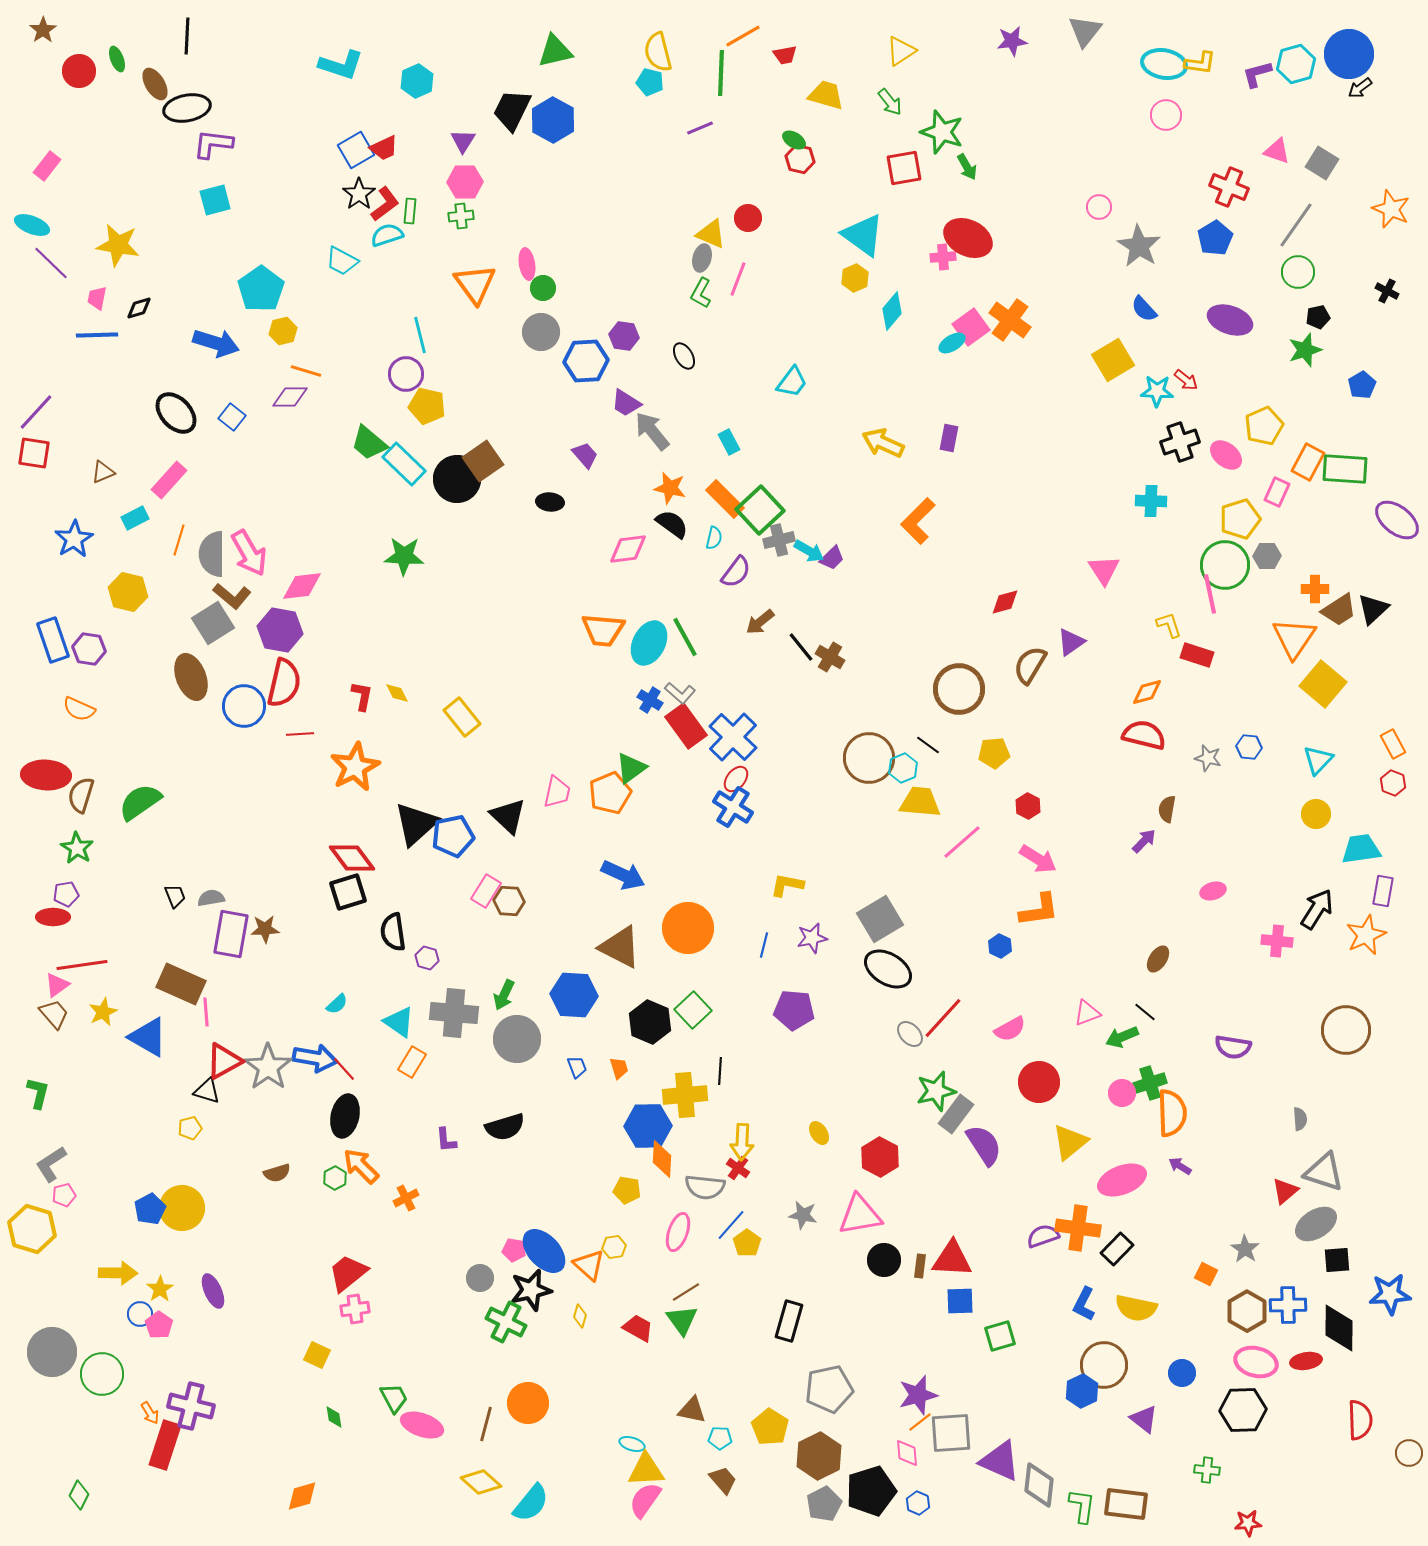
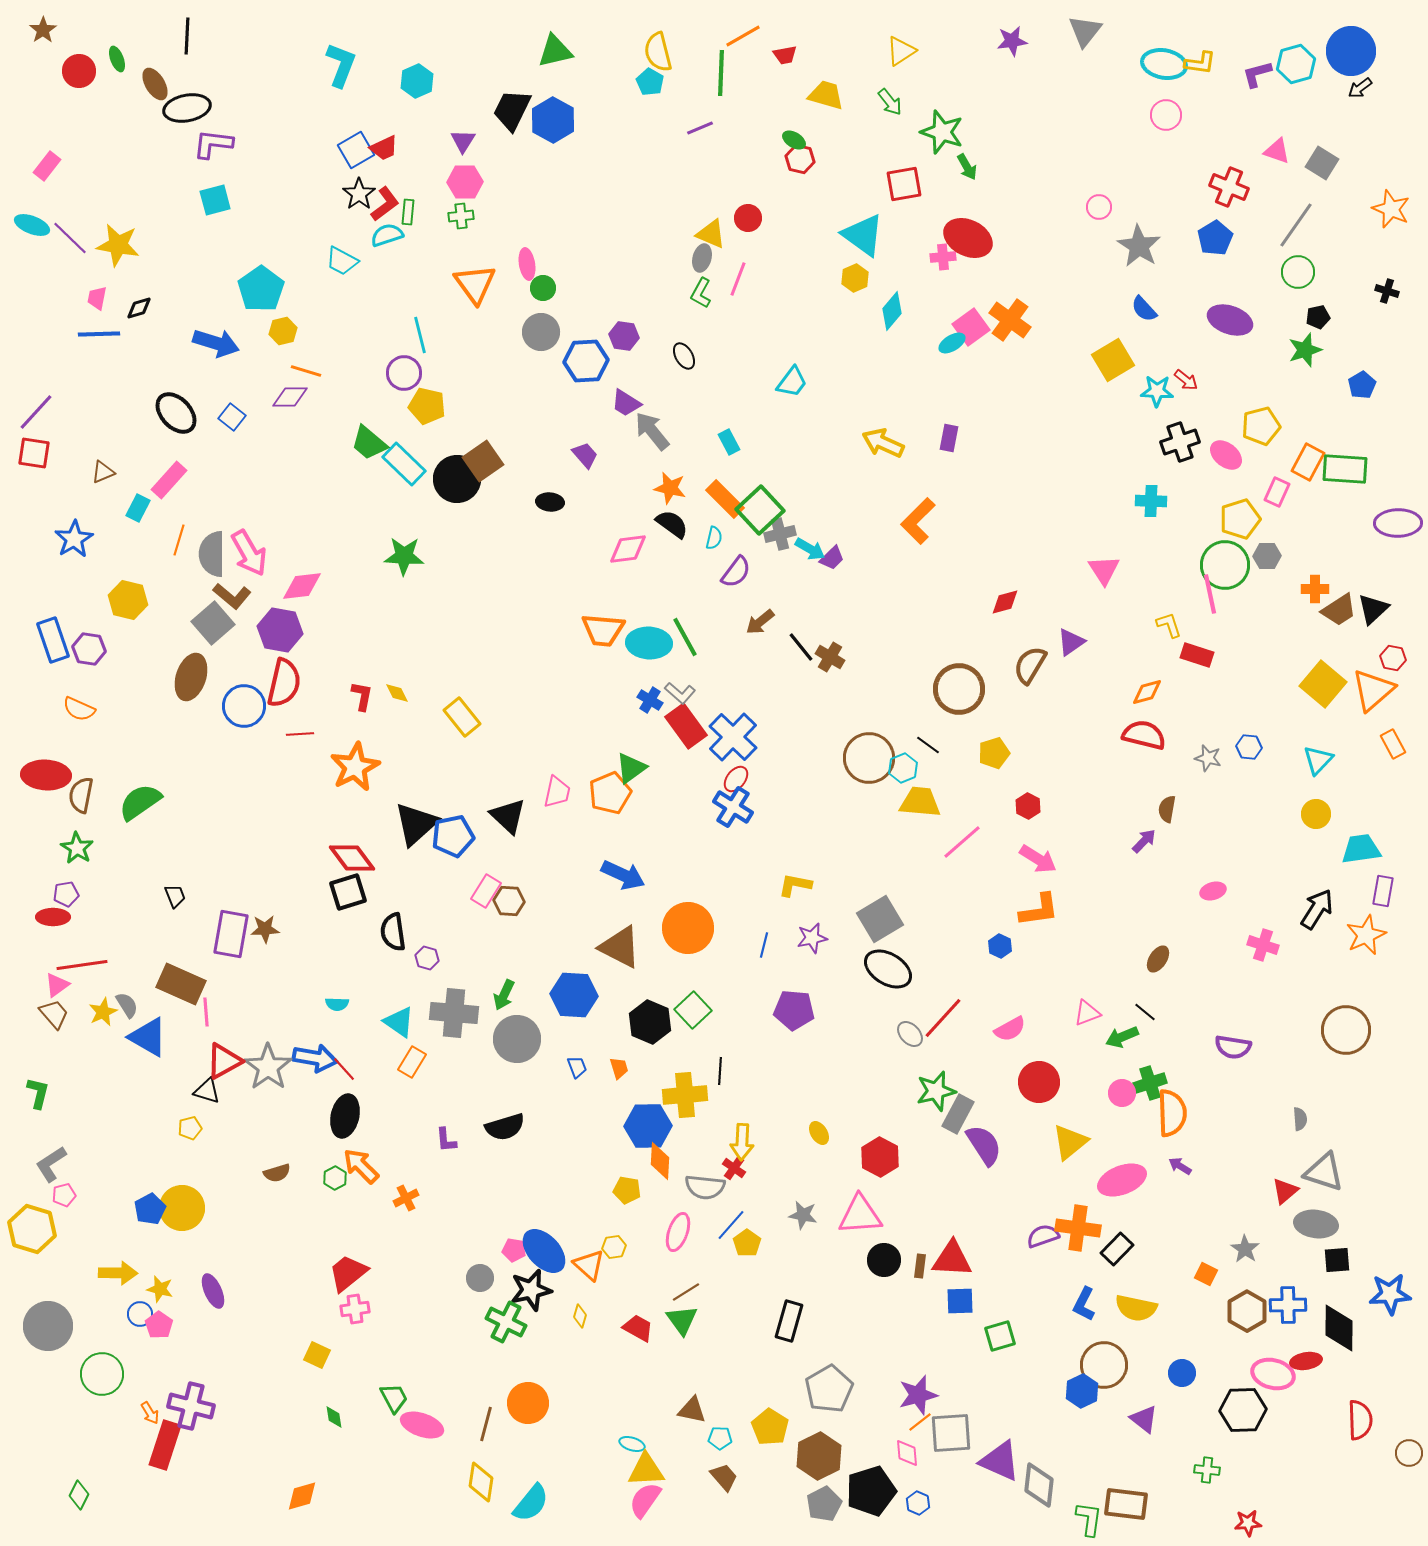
blue circle at (1349, 54): moved 2 px right, 3 px up
cyan L-shape at (341, 65): rotated 87 degrees counterclockwise
cyan pentagon at (650, 82): rotated 16 degrees clockwise
red square at (904, 168): moved 16 px down
green rectangle at (410, 211): moved 2 px left, 1 px down
purple line at (51, 263): moved 19 px right, 25 px up
black cross at (1387, 291): rotated 10 degrees counterclockwise
blue line at (97, 335): moved 2 px right, 1 px up
purple circle at (406, 374): moved 2 px left, 1 px up
yellow pentagon at (1264, 426): moved 3 px left; rotated 9 degrees clockwise
cyan rectangle at (135, 518): moved 3 px right, 10 px up; rotated 36 degrees counterclockwise
purple ellipse at (1397, 520): moved 1 px right, 3 px down; rotated 39 degrees counterclockwise
gray cross at (779, 540): moved 1 px right, 6 px up
cyan arrow at (809, 551): moved 1 px right, 2 px up
yellow hexagon at (128, 592): moved 8 px down
gray square at (213, 623): rotated 9 degrees counterclockwise
orange triangle at (1294, 638): moved 79 px right, 52 px down; rotated 15 degrees clockwise
cyan ellipse at (649, 643): rotated 66 degrees clockwise
brown ellipse at (191, 677): rotated 39 degrees clockwise
yellow pentagon at (994, 753): rotated 12 degrees counterclockwise
red hexagon at (1393, 783): moved 125 px up; rotated 10 degrees counterclockwise
brown semicircle at (81, 795): rotated 6 degrees counterclockwise
yellow L-shape at (787, 885): moved 8 px right
gray semicircle at (211, 898): moved 84 px left, 107 px down; rotated 68 degrees clockwise
pink cross at (1277, 941): moved 14 px left, 4 px down; rotated 12 degrees clockwise
cyan semicircle at (337, 1004): rotated 45 degrees clockwise
gray rectangle at (956, 1114): moved 2 px right; rotated 9 degrees counterclockwise
orange diamond at (662, 1159): moved 2 px left, 2 px down
red cross at (738, 1168): moved 4 px left
pink triangle at (860, 1215): rotated 6 degrees clockwise
gray ellipse at (1316, 1224): rotated 39 degrees clockwise
yellow star at (160, 1289): rotated 24 degrees counterclockwise
gray circle at (52, 1352): moved 4 px left, 26 px up
pink ellipse at (1256, 1362): moved 17 px right, 12 px down
gray pentagon at (829, 1389): rotated 18 degrees counterclockwise
brown trapezoid at (723, 1480): moved 1 px right, 3 px up
yellow diamond at (481, 1482): rotated 57 degrees clockwise
green L-shape at (1082, 1506): moved 7 px right, 13 px down
